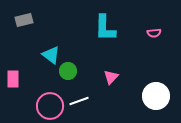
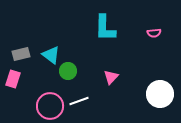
gray rectangle: moved 3 px left, 34 px down
pink rectangle: rotated 18 degrees clockwise
white circle: moved 4 px right, 2 px up
